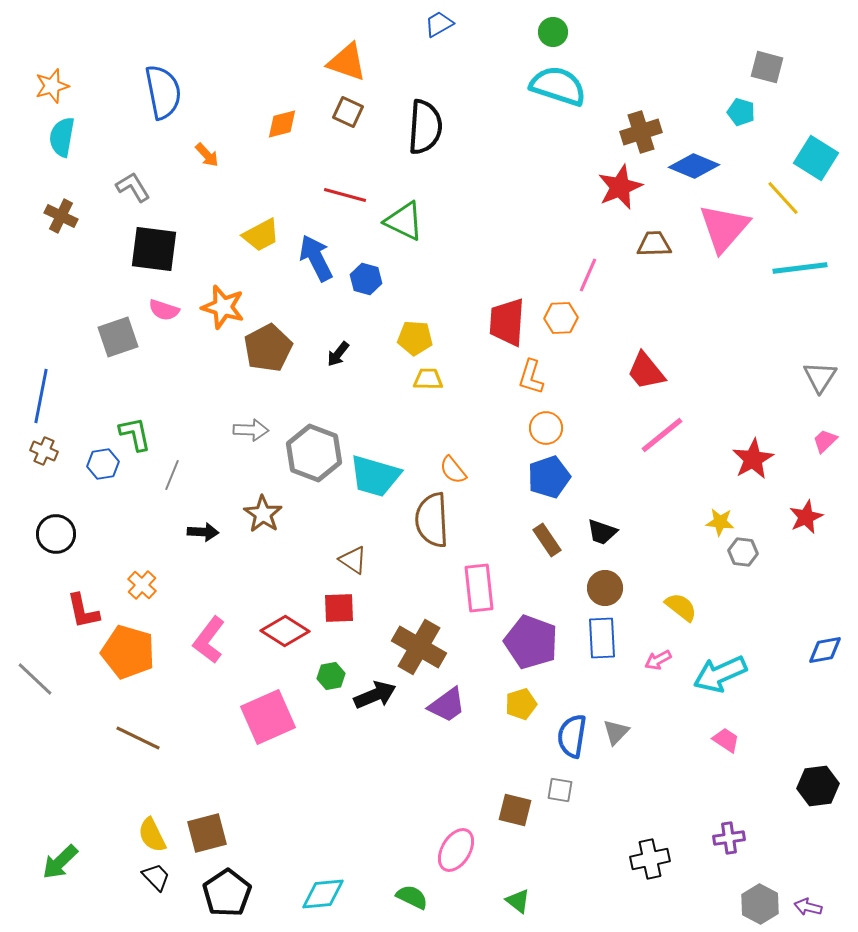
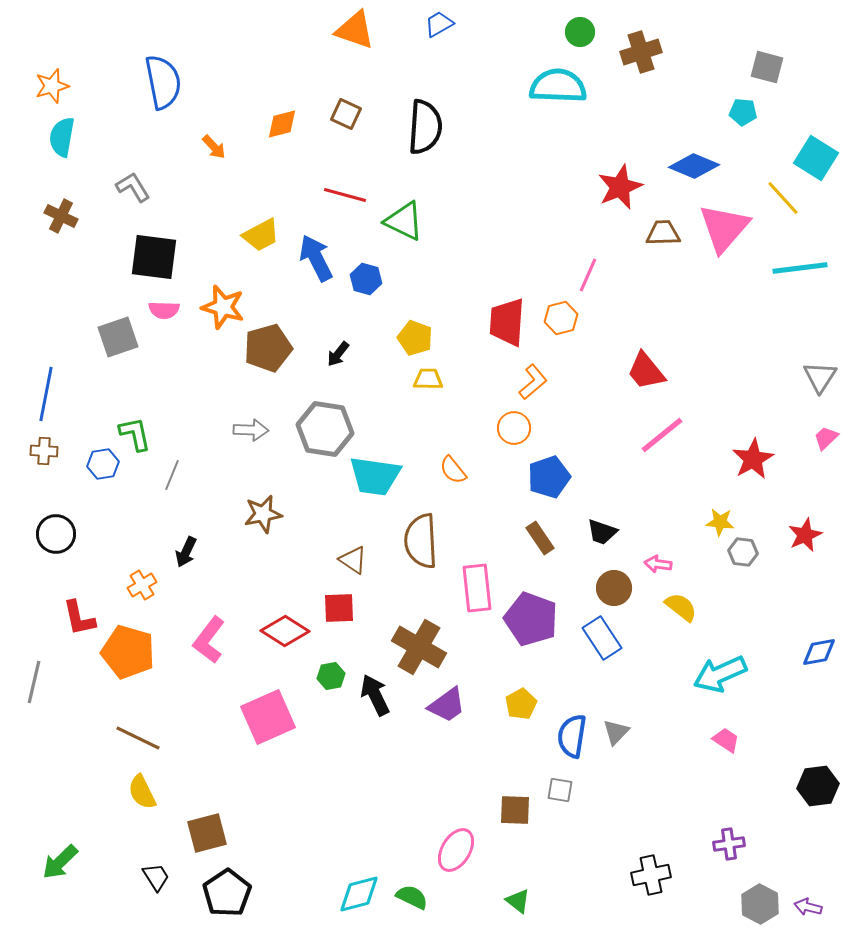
green circle at (553, 32): moved 27 px right
orange triangle at (347, 62): moved 8 px right, 32 px up
cyan semicircle at (558, 86): rotated 16 degrees counterclockwise
blue semicircle at (163, 92): moved 10 px up
brown square at (348, 112): moved 2 px left, 2 px down
cyan pentagon at (741, 112): moved 2 px right; rotated 12 degrees counterclockwise
brown cross at (641, 132): moved 80 px up
orange arrow at (207, 155): moved 7 px right, 8 px up
brown trapezoid at (654, 244): moved 9 px right, 11 px up
black square at (154, 249): moved 8 px down
pink semicircle at (164, 310): rotated 16 degrees counterclockwise
orange hexagon at (561, 318): rotated 12 degrees counterclockwise
yellow pentagon at (415, 338): rotated 16 degrees clockwise
brown pentagon at (268, 348): rotated 12 degrees clockwise
orange L-shape at (531, 377): moved 2 px right, 5 px down; rotated 147 degrees counterclockwise
blue line at (41, 396): moved 5 px right, 2 px up
orange circle at (546, 428): moved 32 px left
pink trapezoid at (825, 441): moved 1 px right, 3 px up
brown cross at (44, 451): rotated 20 degrees counterclockwise
gray hexagon at (314, 453): moved 11 px right, 24 px up; rotated 12 degrees counterclockwise
cyan trapezoid at (375, 476): rotated 8 degrees counterclockwise
brown star at (263, 514): rotated 27 degrees clockwise
red star at (806, 517): moved 1 px left, 18 px down
brown semicircle at (432, 520): moved 11 px left, 21 px down
black arrow at (203, 532): moved 17 px left, 20 px down; rotated 112 degrees clockwise
brown rectangle at (547, 540): moved 7 px left, 2 px up
orange cross at (142, 585): rotated 16 degrees clockwise
pink rectangle at (479, 588): moved 2 px left
brown circle at (605, 588): moved 9 px right
red L-shape at (83, 611): moved 4 px left, 7 px down
blue rectangle at (602, 638): rotated 30 degrees counterclockwise
purple pentagon at (531, 642): moved 23 px up
blue diamond at (825, 650): moved 6 px left, 2 px down
pink arrow at (658, 660): moved 96 px up; rotated 36 degrees clockwise
gray line at (35, 679): moved 1 px left, 3 px down; rotated 60 degrees clockwise
black arrow at (375, 695): rotated 93 degrees counterclockwise
yellow pentagon at (521, 704): rotated 12 degrees counterclockwise
brown square at (515, 810): rotated 12 degrees counterclockwise
yellow semicircle at (152, 835): moved 10 px left, 43 px up
purple cross at (729, 838): moved 6 px down
black cross at (650, 859): moved 1 px right, 16 px down
black trapezoid at (156, 877): rotated 12 degrees clockwise
cyan diamond at (323, 894): moved 36 px right; rotated 9 degrees counterclockwise
